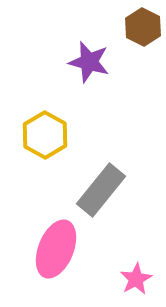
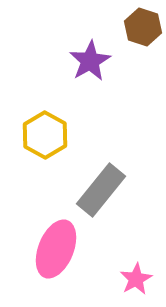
brown hexagon: rotated 9 degrees counterclockwise
purple star: moved 1 px right, 1 px up; rotated 27 degrees clockwise
